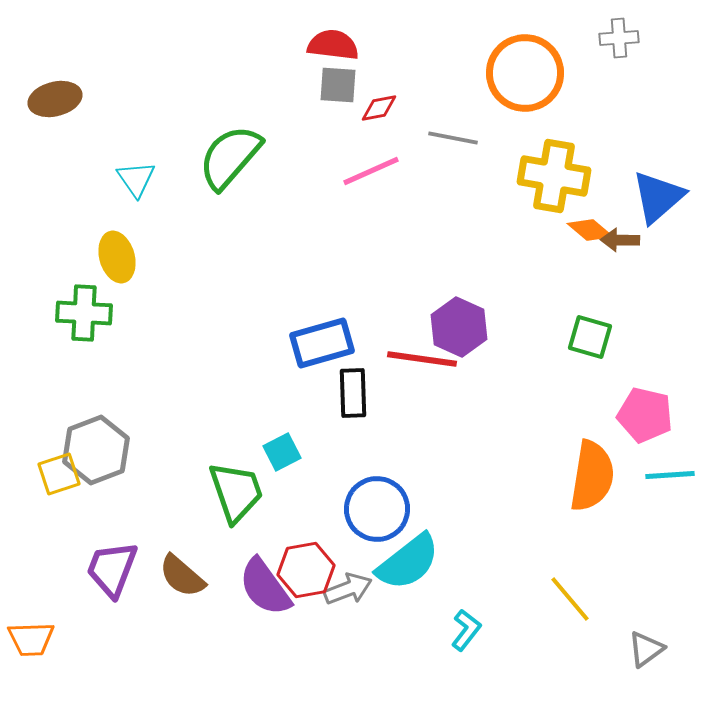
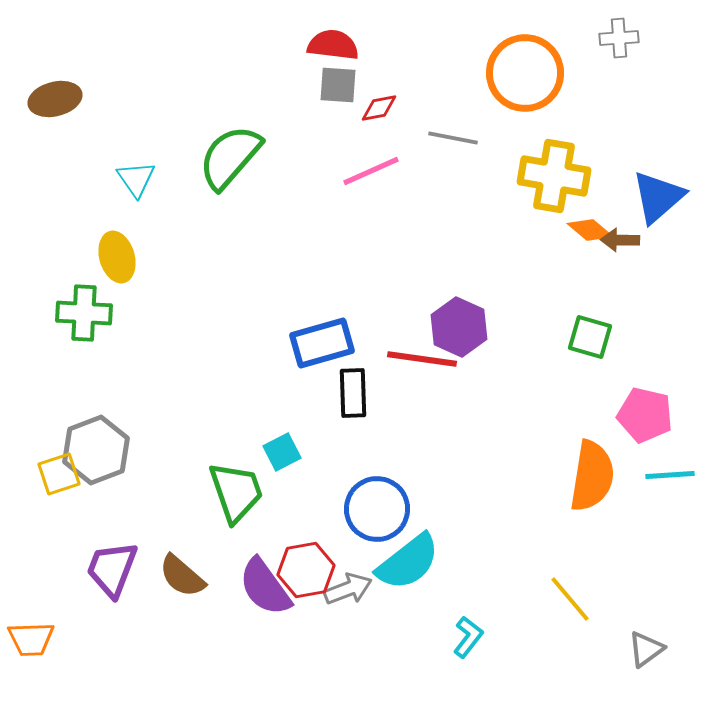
cyan L-shape: moved 2 px right, 7 px down
